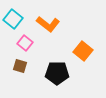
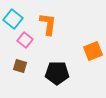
orange L-shape: rotated 120 degrees counterclockwise
pink square: moved 3 px up
orange square: moved 10 px right; rotated 30 degrees clockwise
